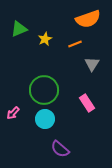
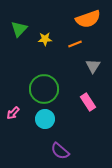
green triangle: rotated 24 degrees counterclockwise
yellow star: rotated 24 degrees clockwise
gray triangle: moved 1 px right, 2 px down
green circle: moved 1 px up
pink rectangle: moved 1 px right, 1 px up
purple semicircle: moved 2 px down
